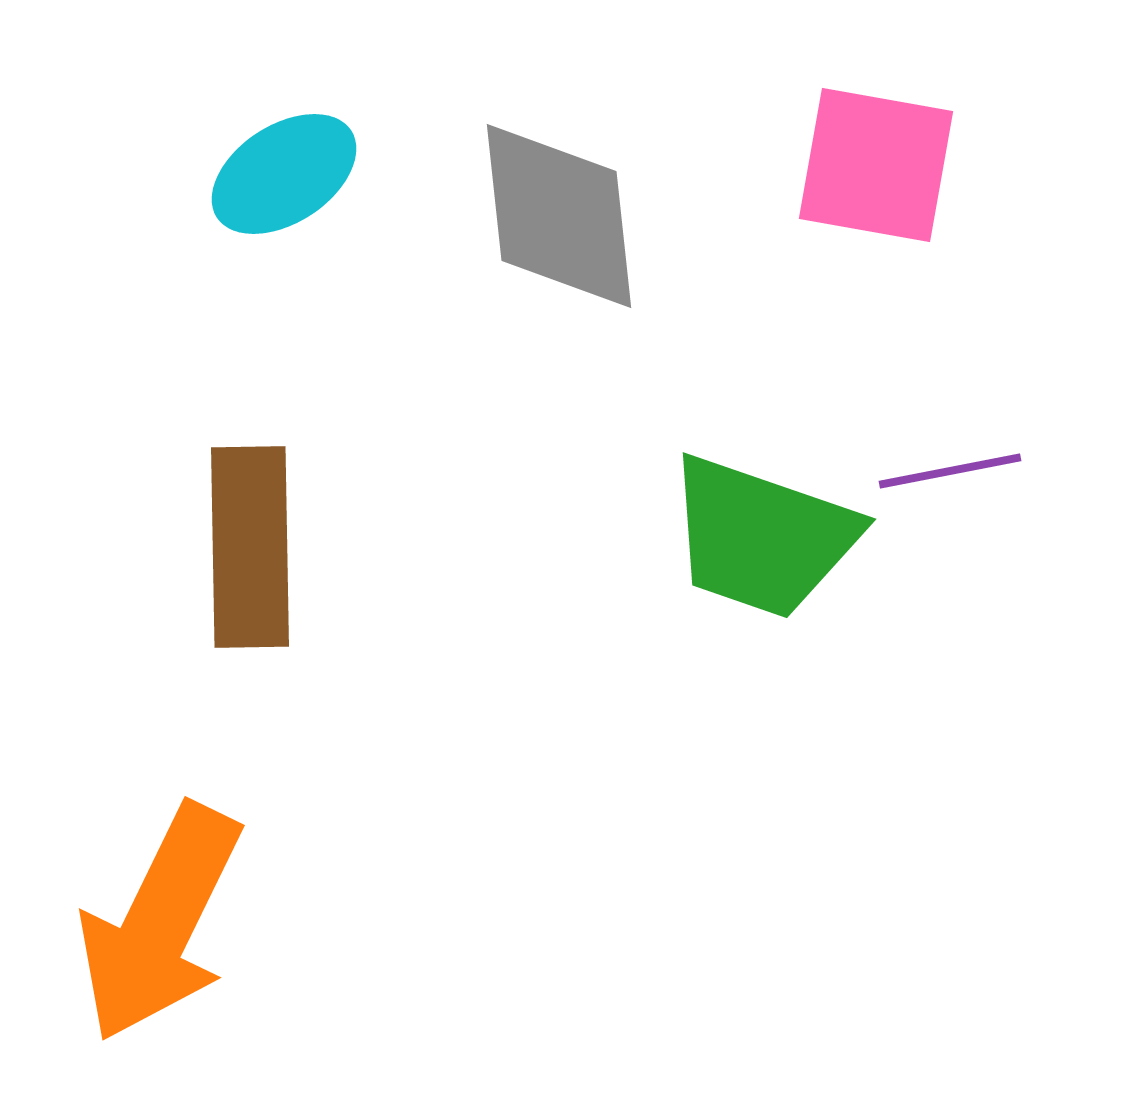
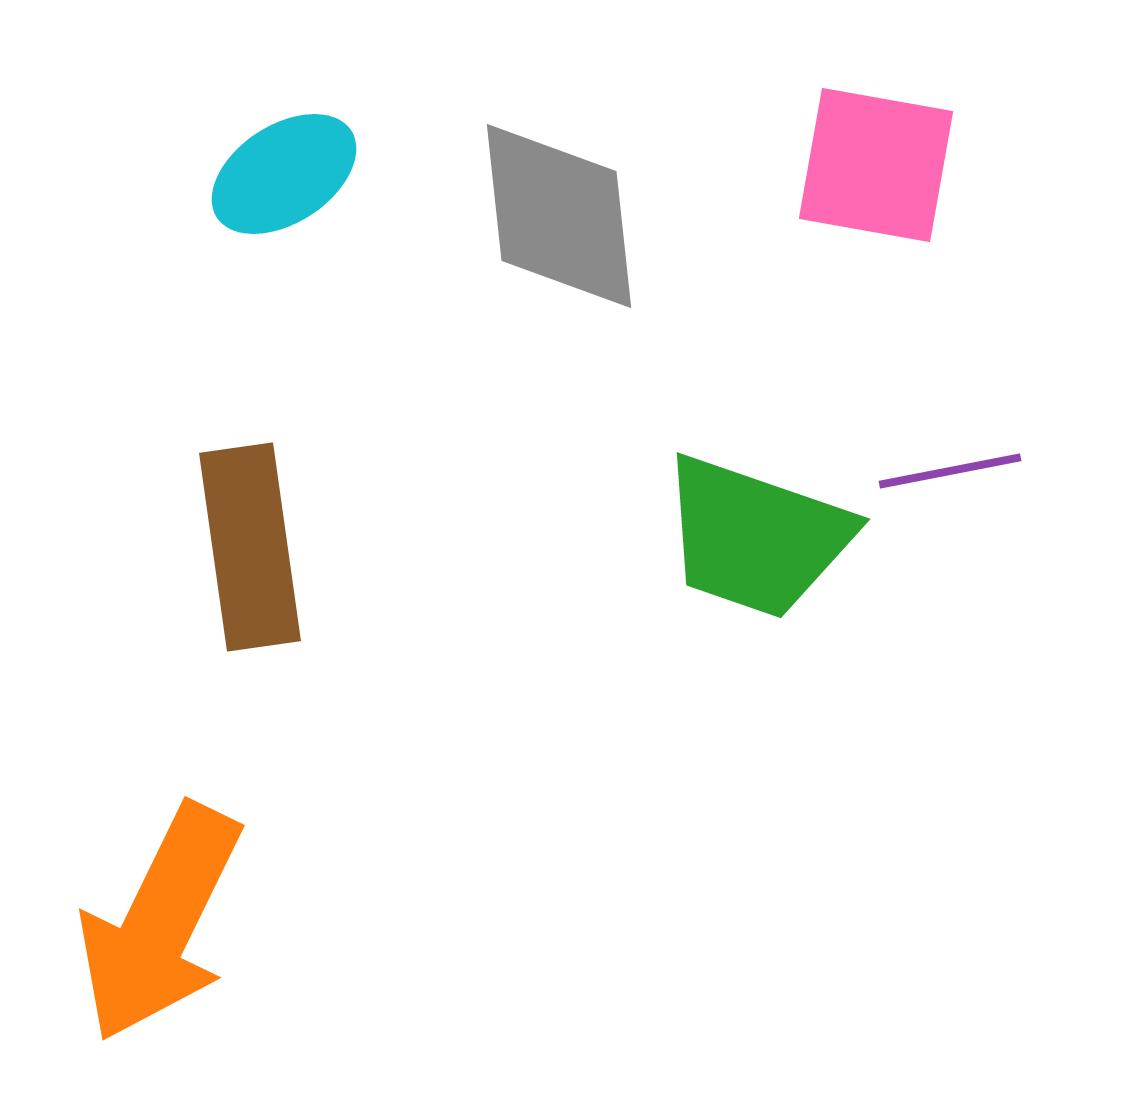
green trapezoid: moved 6 px left
brown rectangle: rotated 7 degrees counterclockwise
